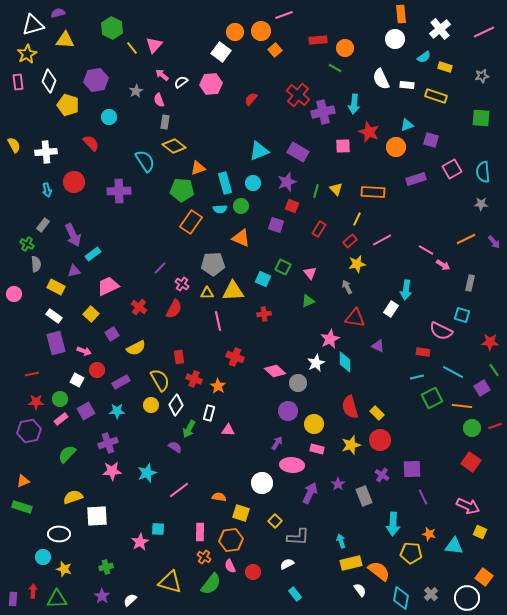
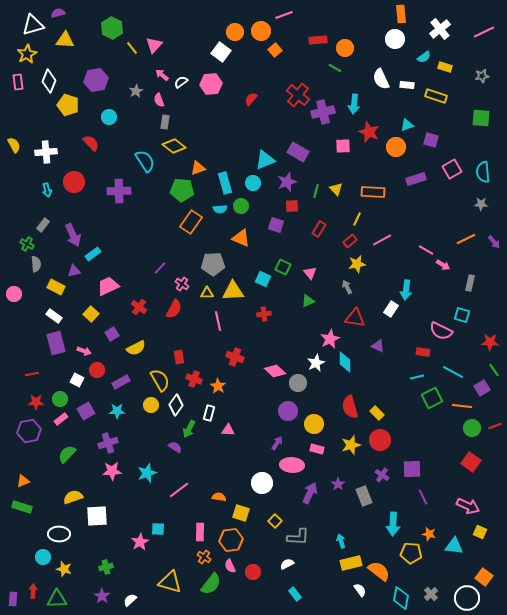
cyan triangle at (259, 151): moved 6 px right, 9 px down
red square at (292, 206): rotated 24 degrees counterclockwise
